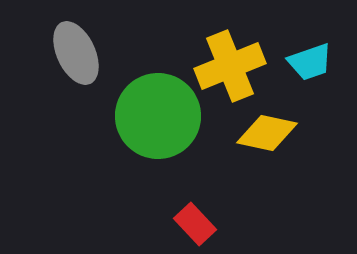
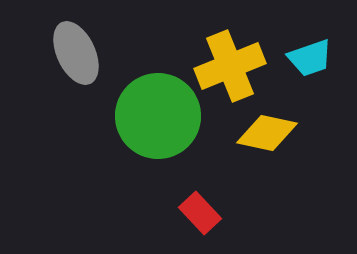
cyan trapezoid: moved 4 px up
red rectangle: moved 5 px right, 11 px up
